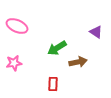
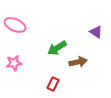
pink ellipse: moved 2 px left, 1 px up
red rectangle: rotated 24 degrees clockwise
